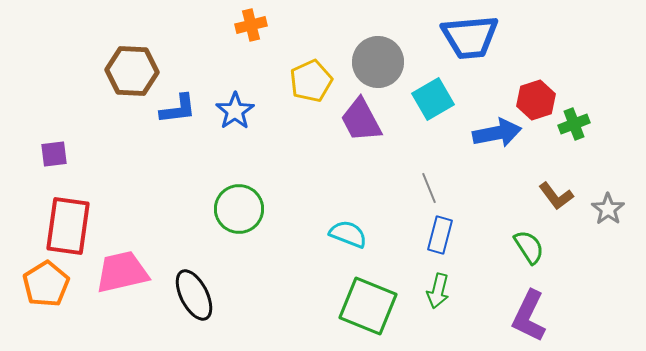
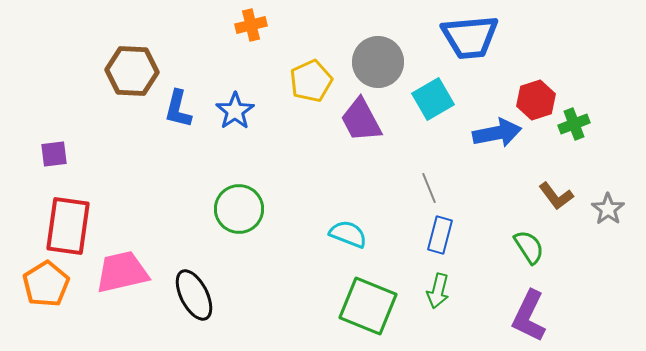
blue L-shape: rotated 111 degrees clockwise
